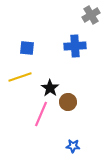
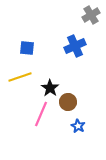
blue cross: rotated 20 degrees counterclockwise
blue star: moved 5 px right, 20 px up; rotated 24 degrees clockwise
